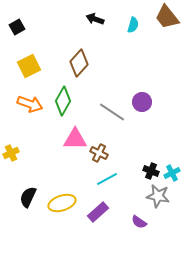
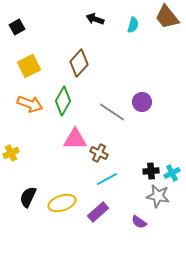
black cross: rotated 28 degrees counterclockwise
